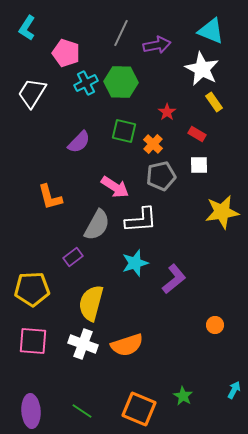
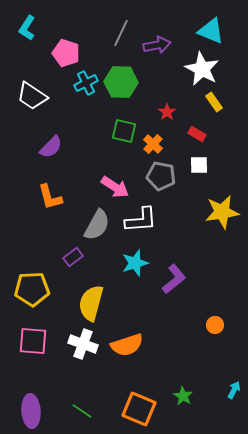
white trapezoid: moved 3 px down; rotated 88 degrees counterclockwise
purple semicircle: moved 28 px left, 5 px down
gray pentagon: rotated 24 degrees clockwise
